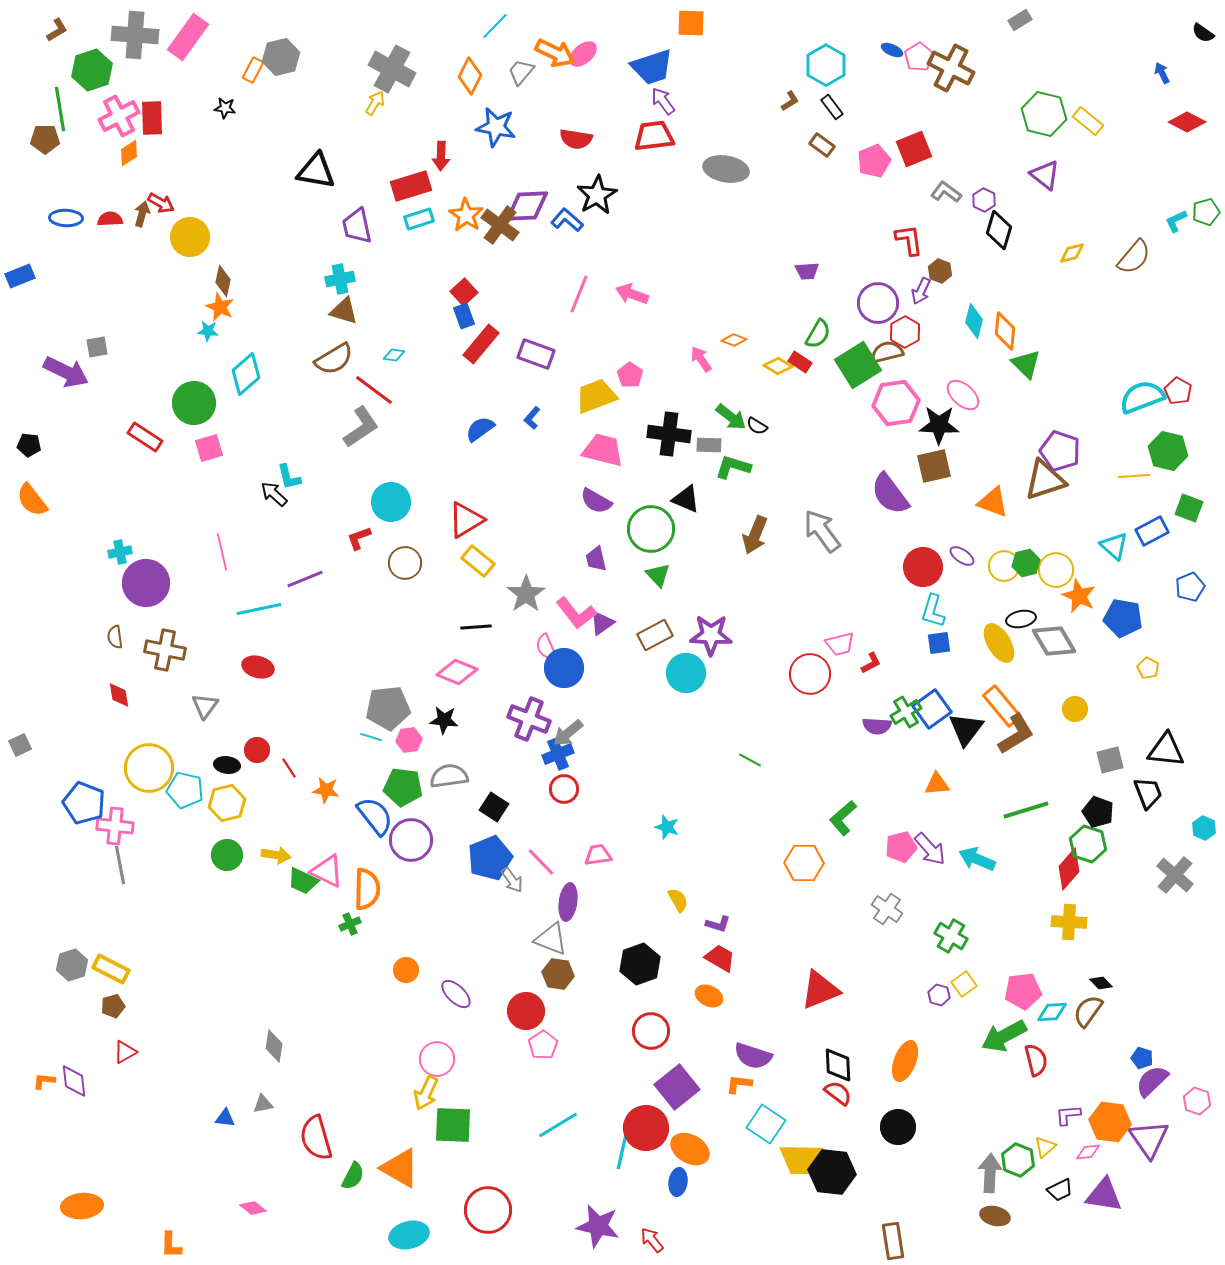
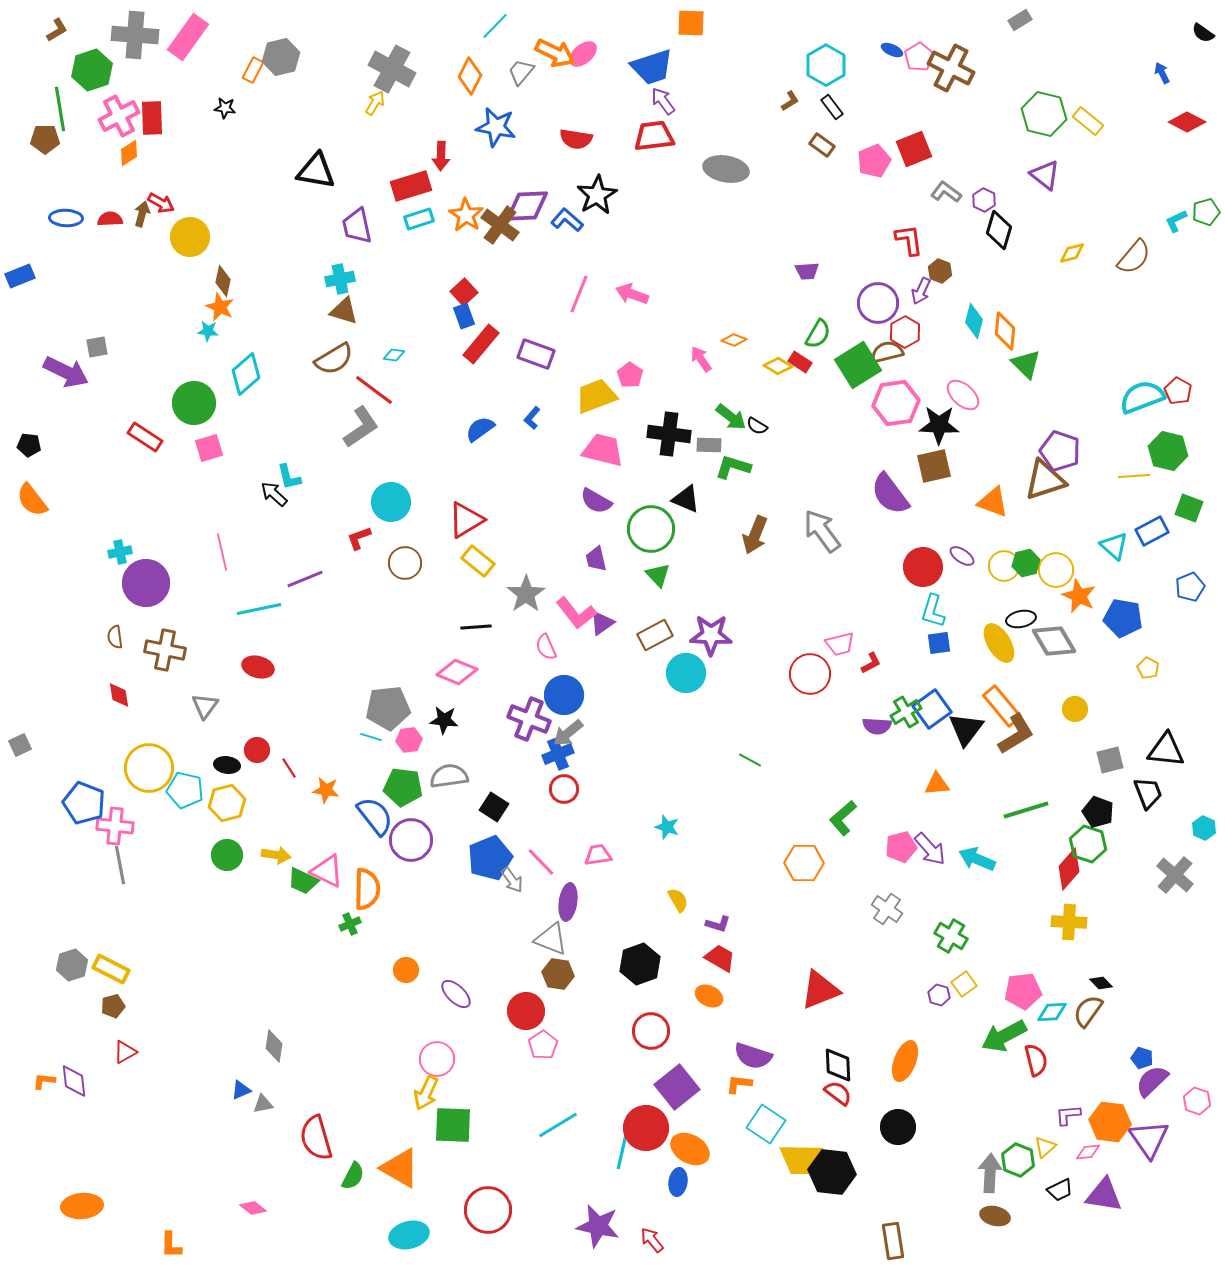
blue circle at (564, 668): moved 27 px down
blue triangle at (225, 1118): moved 16 px right, 28 px up; rotated 30 degrees counterclockwise
